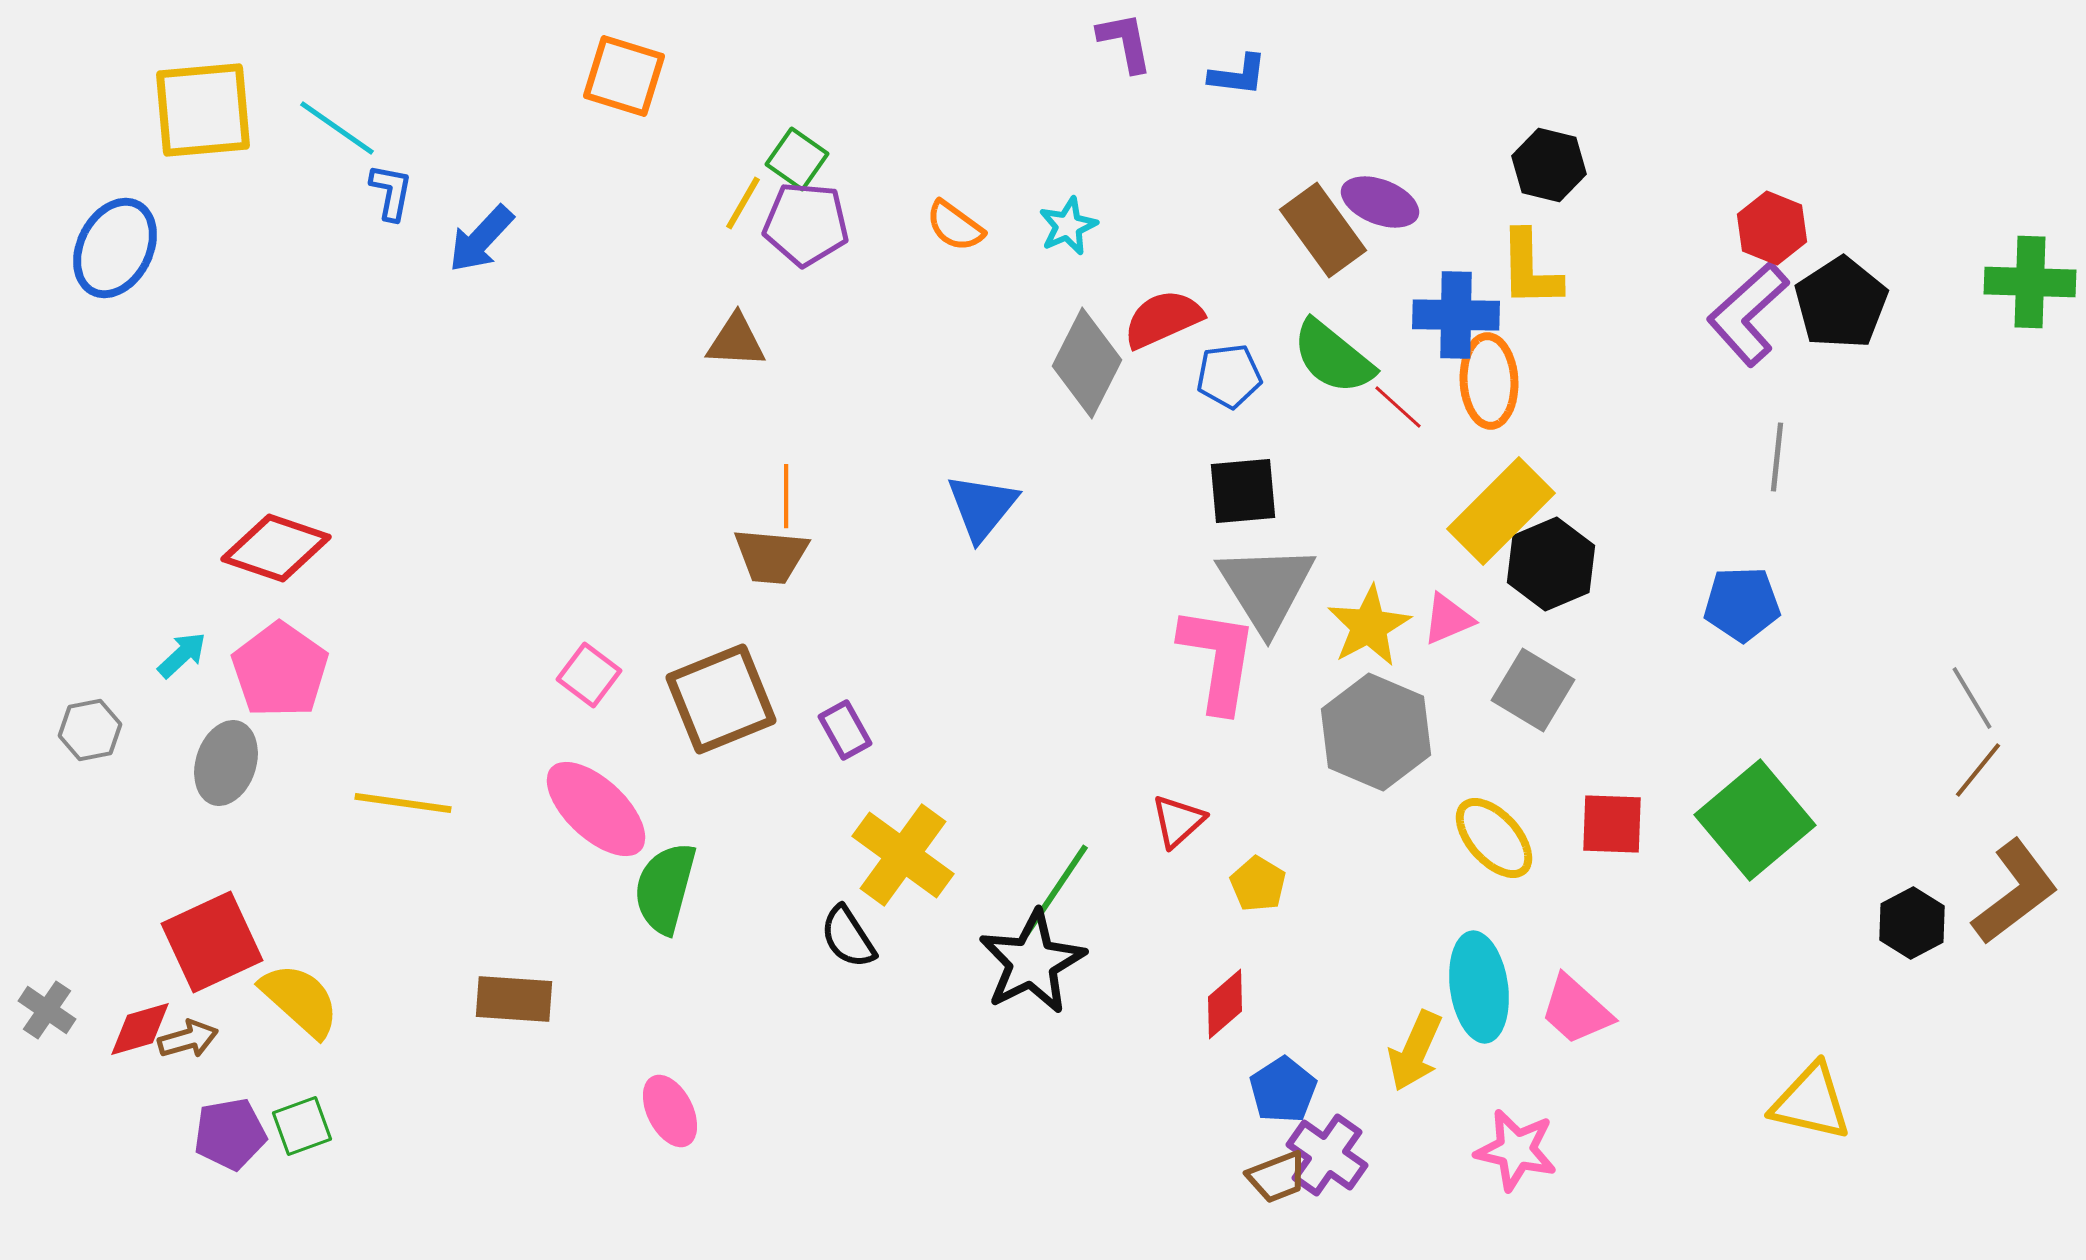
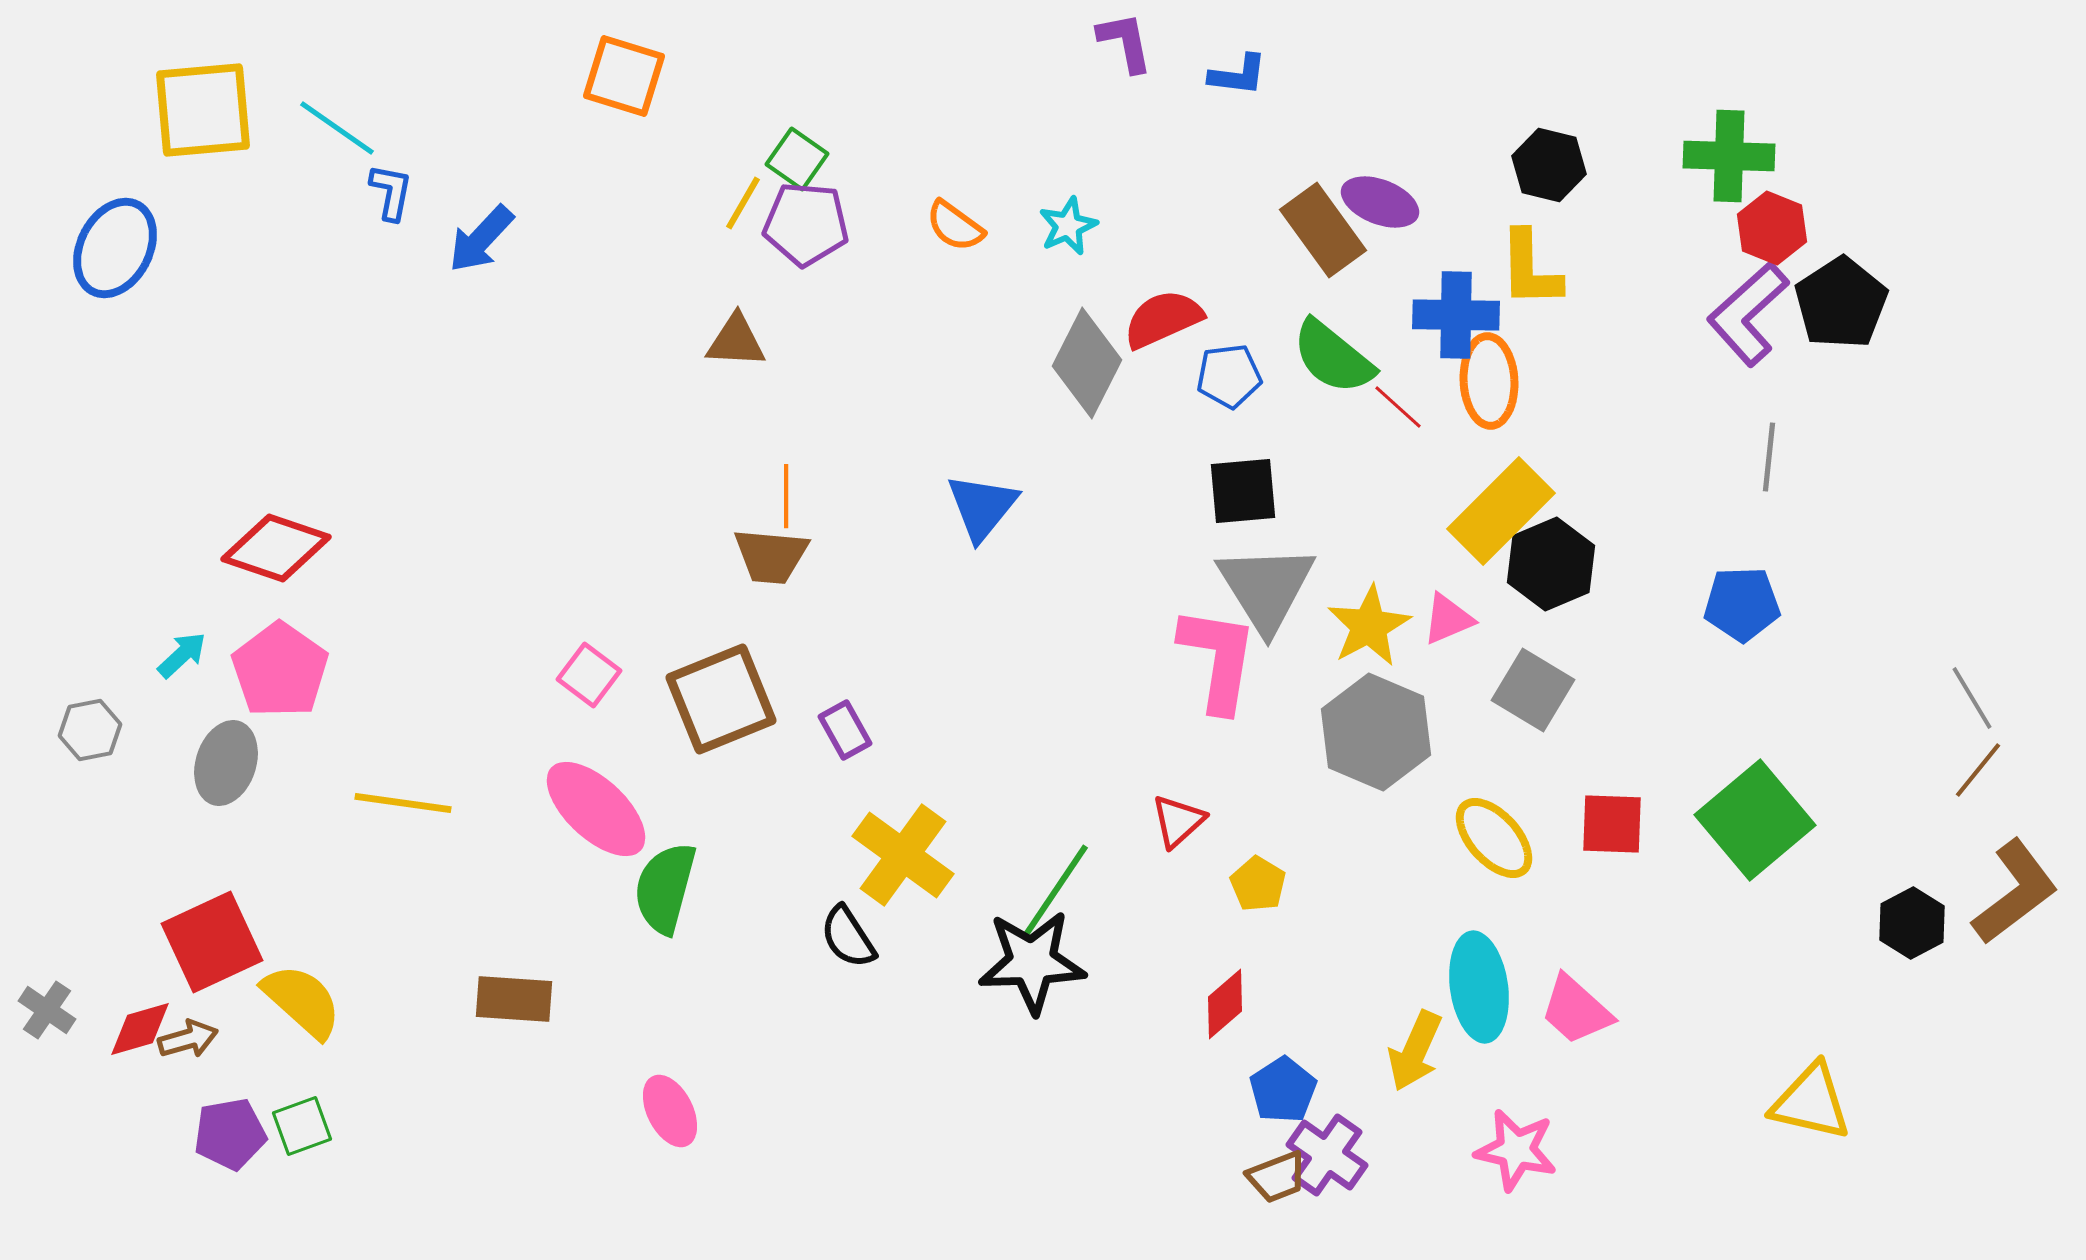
green cross at (2030, 282): moved 301 px left, 126 px up
gray line at (1777, 457): moved 8 px left
black star at (1032, 962): rotated 25 degrees clockwise
yellow semicircle at (300, 1000): moved 2 px right, 1 px down
